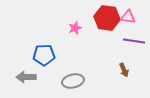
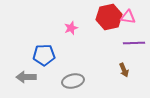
red hexagon: moved 2 px right, 1 px up; rotated 20 degrees counterclockwise
pink star: moved 4 px left
purple line: moved 2 px down; rotated 10 degrees counterclockwise
